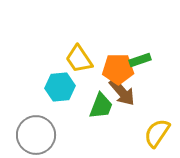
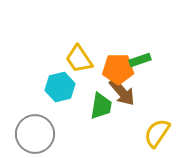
cyan hexagon: rotated 8 degrees counterclockwise
green trapezoid: rotated 12 degrees counterclockwise
gray circle: moved 1 px left, 1 px up
